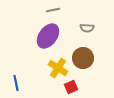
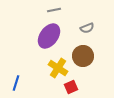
gray line: moved 1 px right
gray semicircle: rotated 24 degrees counterclockwise
purple ellipse: moved 1 px right
brown circle: moved 2 px up
blue line: rotated 28 degrees clockwise
